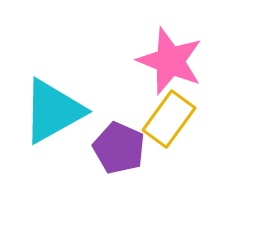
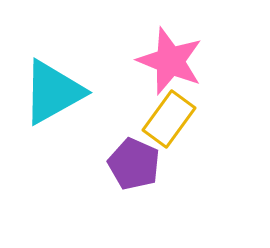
cyan triangle: moved 19 px up
purple pentagon: moved 15 px right, 16 px down
